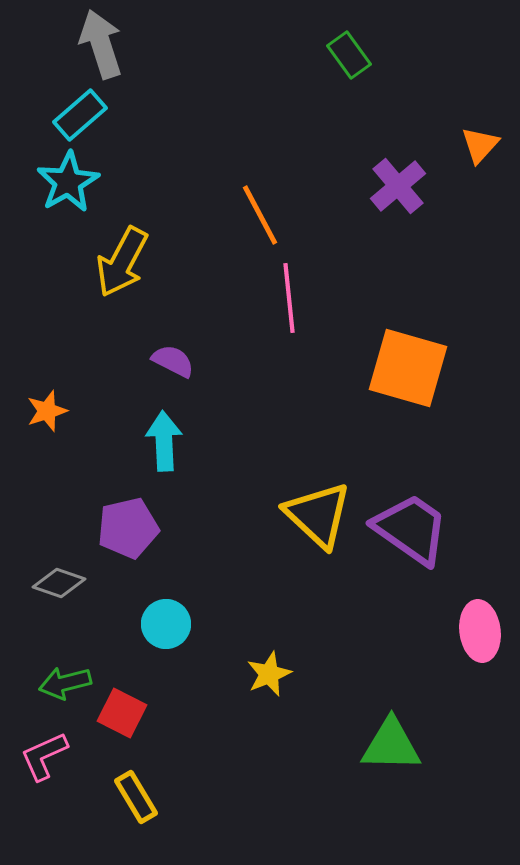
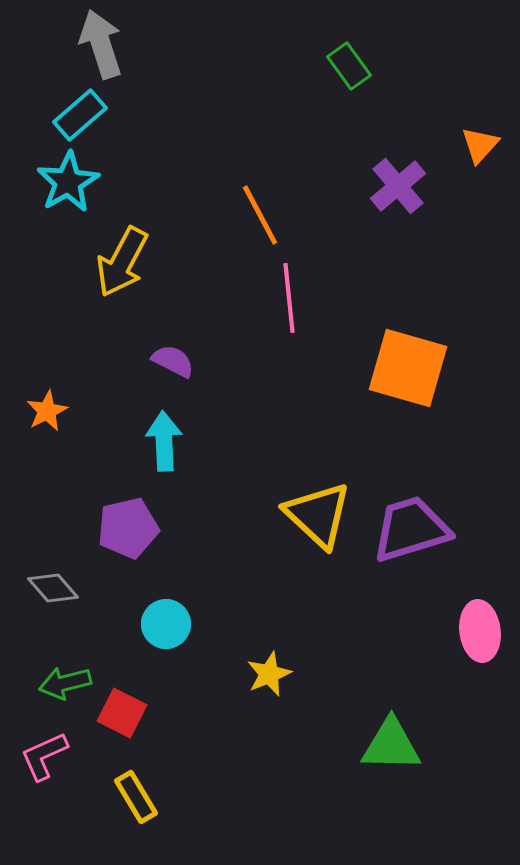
green rectangle: moved 11 px down
orange star: rotated 9 degrees counterclockwise
purple trapezoid: rotated 52 degrees counterclockwise
gray diamond: moved 6 px left, 5 px down; rotated 30 degrees clockwise
